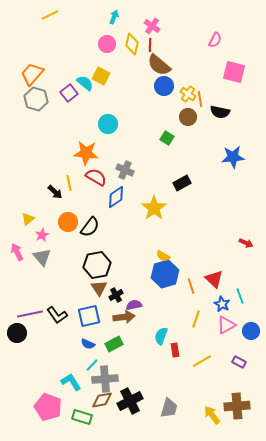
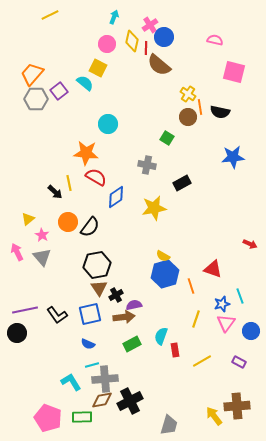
pink cross at (152, 26): moved 2 px left, 1 px up; rotated 21 degrees clockwise
pink semicircle at (215, 40): rotated 105 degrees counterclockwise
yellow diamond at (132, 44): moved 3 px up
red line at (150, 45): moved 4 px left, 3 px down
yellow square at (101, 76): moved 3 px left, 8 px up
blue circle at (164, 86): moved 49 px up
purple square at (69, 93): moved 10 px left, 2 px up
gray hexagon at (36, 99): rotated 15 degrees counterclockwise
orange line at (200, 99): moved 8 px down
gray cross at (125, 170): moved 22 px right, 5 px up; rotated 12 degrees counterclockwise
yellow star at (154, 208): rotated 25 degrees clockwise
pink star at (42, 235): rotated 16 degrees counterclockwise
red arrow at (246, 243): moved 4 px right, 1 px down
red triangle at (214, 279): moved 1 px left, 10 px up; rotated 24 degrees counterclockwise
blue star at (222, 304): rotated 28 degrees clockwise
purple line at (30, 314): moved 5 px left, 4 px up
blue square at (89, 316): moved 1 px right, 2 px up
pink triangle at (226, 325): moved 2 px up; rotated 24 degrees counterclockwise
green rectangle at (114, 344): moved 18 px right
cyan line at (92, 365): rotated 32 degrees clockwise
pink pentagon at (48, 407): moved 11 px down
gray trapezoid at (169, 408): moved 17 px down
yellow arrow at (212, 415): moved 2 px right, 1 px down
green rectangle at (82, 417): rotated 18 degrees counterclockwise
